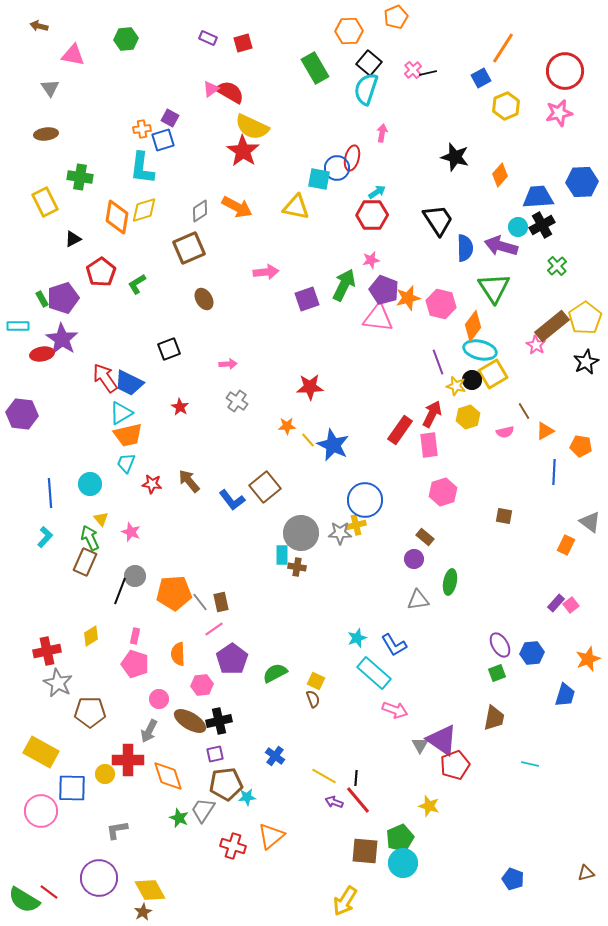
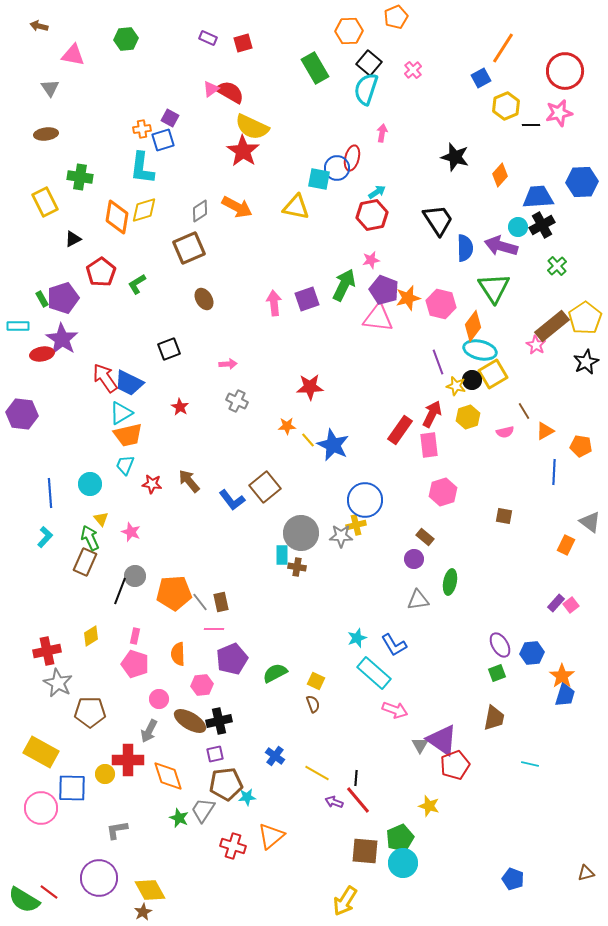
black line at (428, 73): moved 103 px right, 52 px down; rotated 12 degrees clockwise
red hexagon at (372, 215): rotated 12 degrees counterclockwise
pink arrow at (266, 272): moved 8 px right, 31 px down; rotated 90 degrees counterclockwise
gray cross at (237, 401): rotated 10 degrees counterclockwise
cyan trapezoid at (126, 463): moved 1 px left, 2 px down
gray star at (340, 533): moved 1 px right, 3 px down
pink line at (214, 629): rotated 36 degrees clockwise
purple pentagon at (232, 659): rotated 12 degrees clockwise
orange star at (588, 659): moved 26 px left, 17 px down; rotated 15 degrees counterclockwise
brown semicircle at (313, 699): moved 5 px down
yellow line at (324, 776): moved 7 px left, 3 px up
pink circle at (41, 811): moved 3 px up
